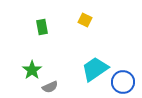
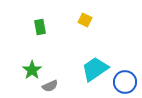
green rectangle: moved 2 px left
blue circle: moved 2 px right
gray semicircle: moved 1 px up
